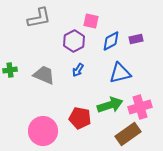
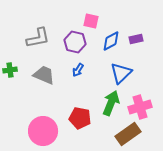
gray L-shape: moved 1 px left, 20 px down
purple hexagon: moved 1 px right, 1 px down; rotated 20 degrees counterclockwise
blue triangle: moved 1 px right; rotated 30 degrees counterclockwise
green arrow: moved 1 px right, 2 px up; rotated 50 degrees counterclockwise
